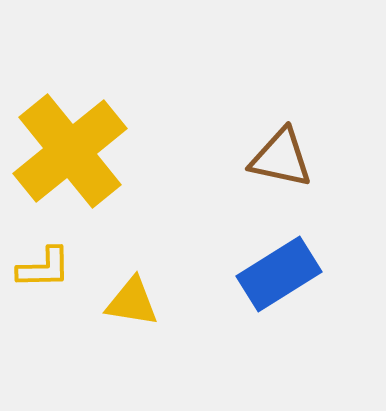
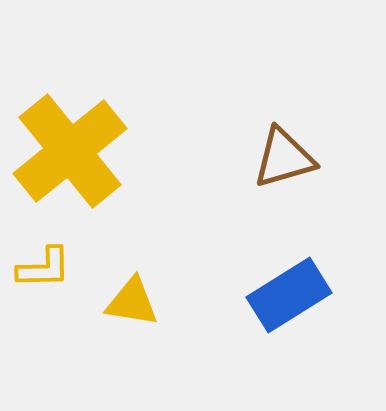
brown triangle: moved 3 px right; rotated 28 degrees counterclockwise
blue rectangle: moved 10 px right, 21 px down
